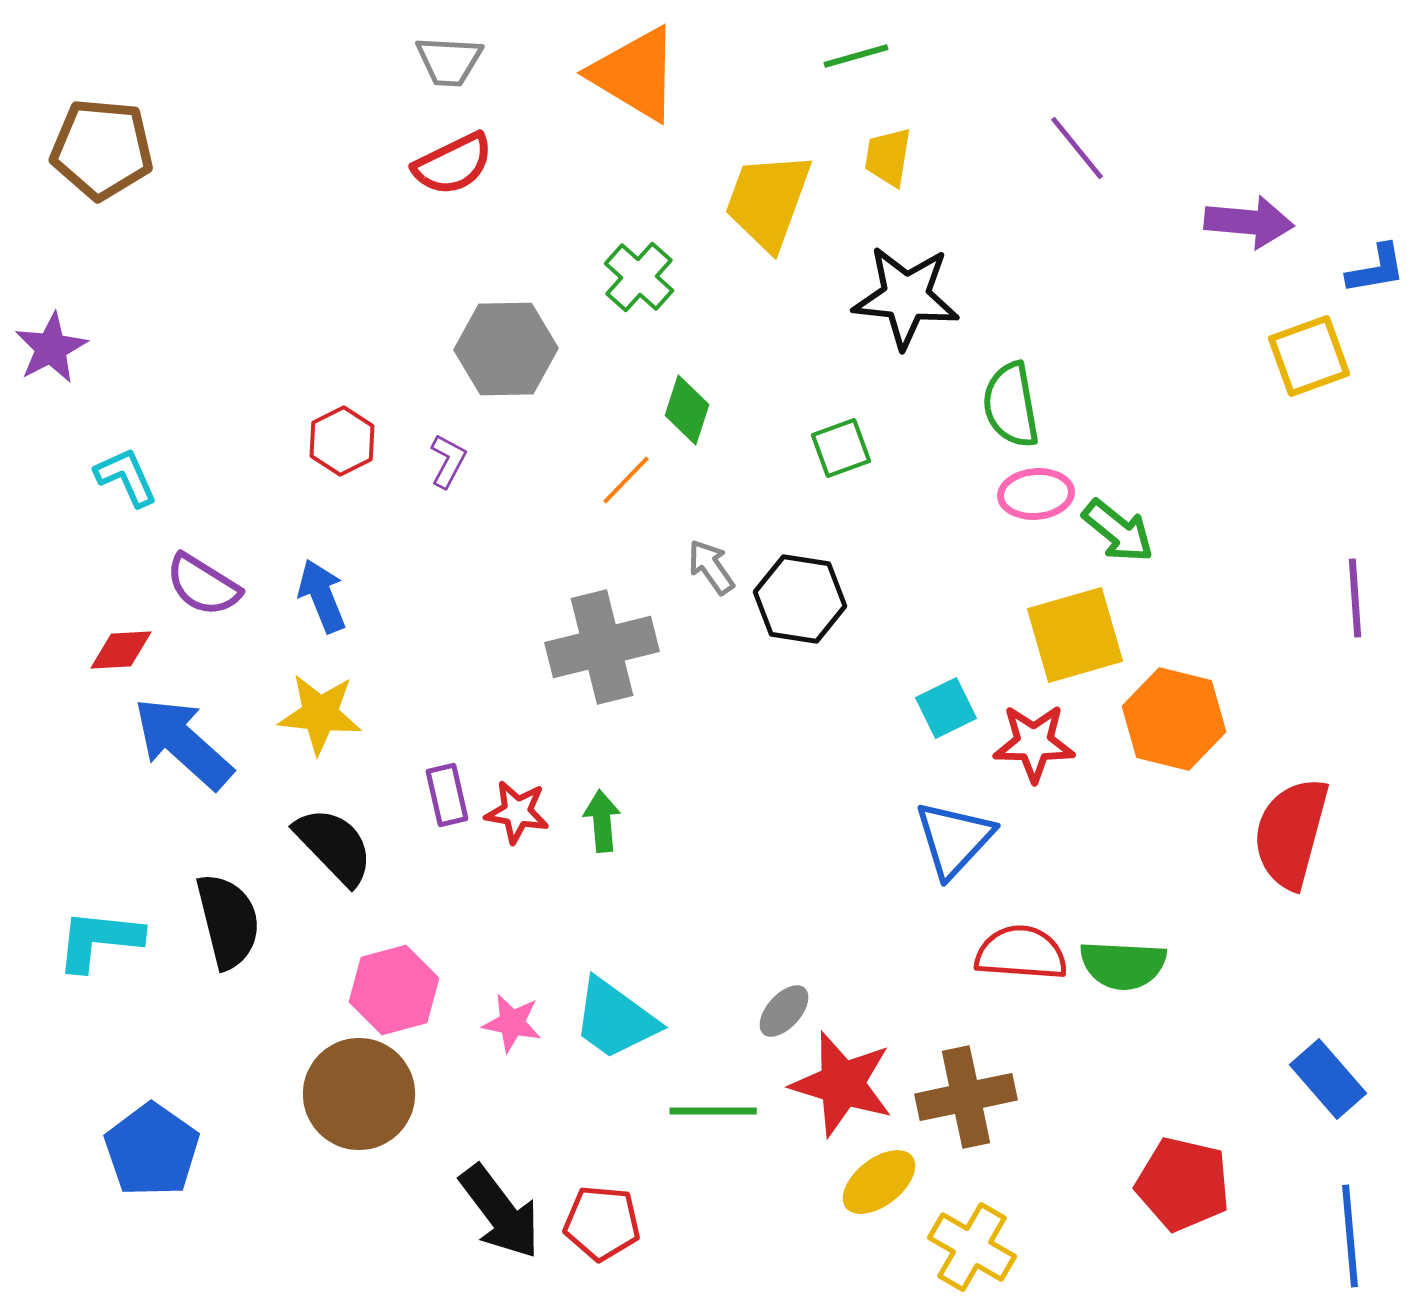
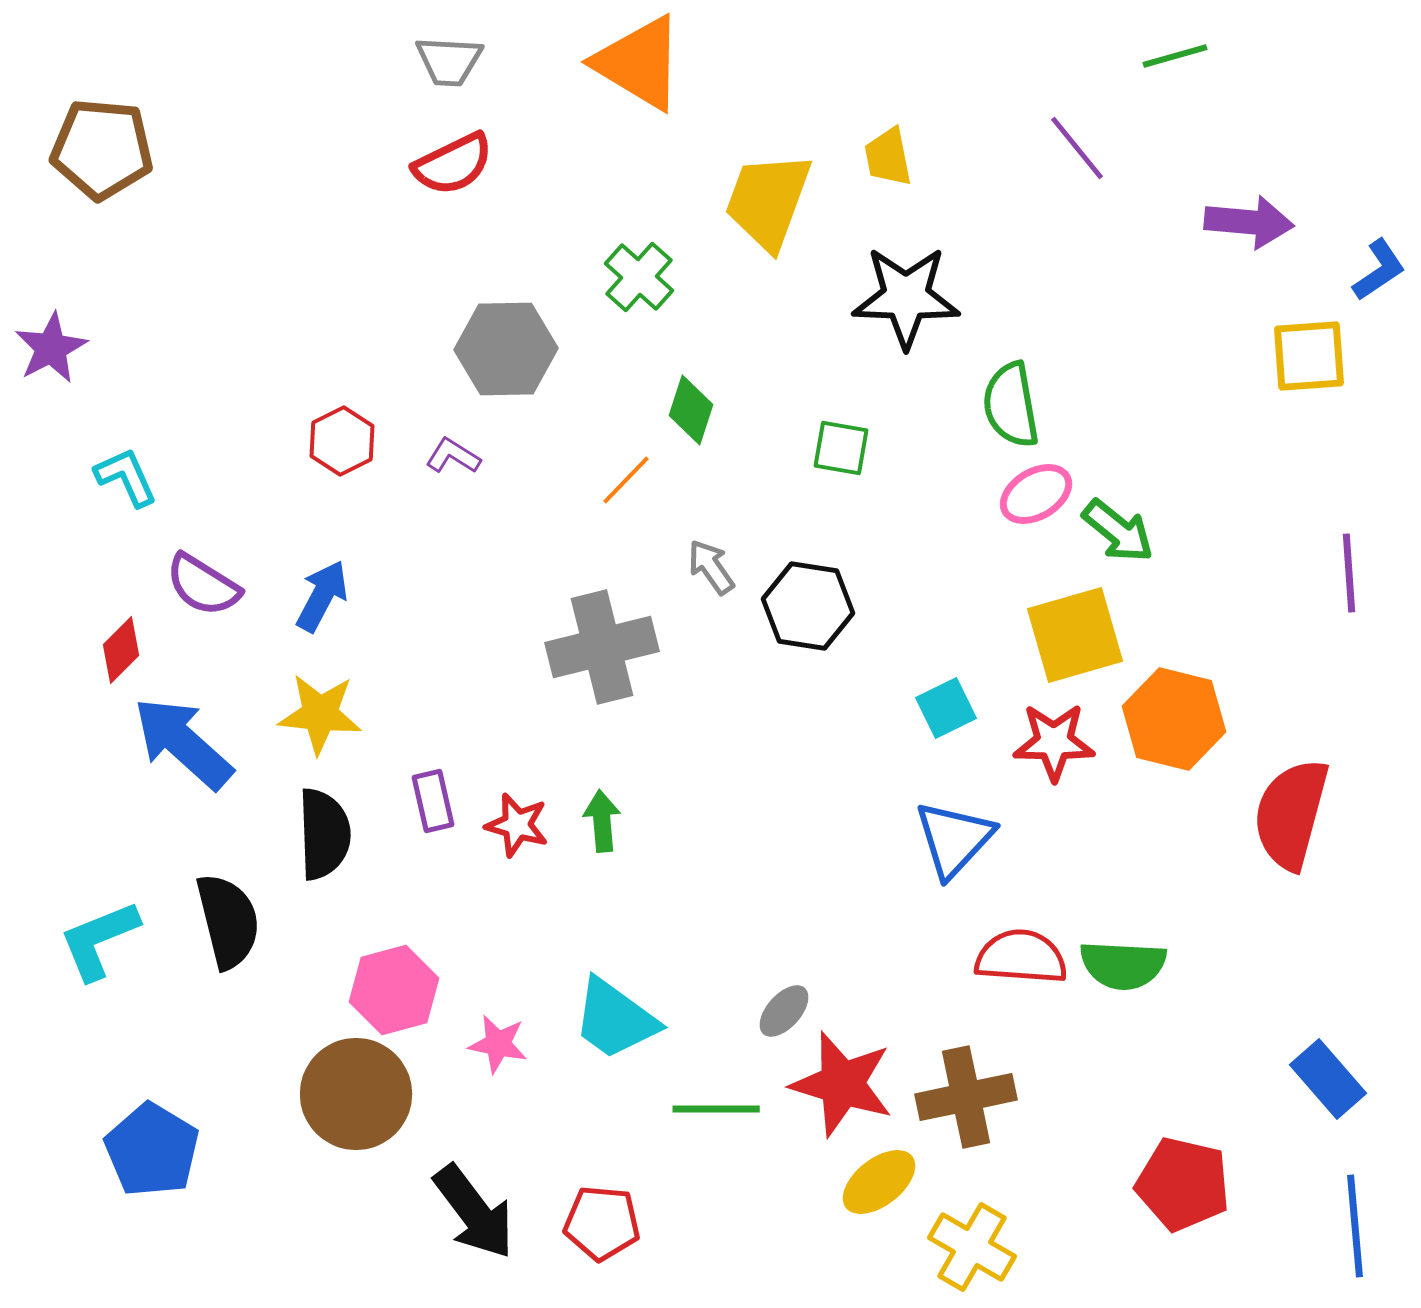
green line at (856, 56): moved 319 px right
orange triangle at (635, 74): moved 4 px right, 11 px up
yellow trapezoid at (888, 157): rotated 20 degrees counterclockwise
blue L-shape at (1376, 269): moved 3 px right, 1 px down; rotated 24 degrees counterclockwise
black star at (906, 297): rotated 4 degrees counterclockwise
yellow square at (1309, 356): rotated 16 degrees clockwise
green diamond at (687, 410): moved 4 px right
green square at (841, 448): rotated 30 degrees clockwise
purple L-shape at (448, 461): moved 5 px right, 5 px up; rotated 86 degrees counterclockwise
pink ellipse at (1036, 494): rotated 26 degrees counterclockwise
blue arrow at (322, 596): rotated 50 degrees clockwise
purple line at (1355, 598): moved 6 px left, 25 px up
black hexagon at (800, 599): moved 8 px right, 7 px down
red diamond at (121, 650): rotated 42 degrees counterclockwise
red star at (1034, 743): moved 20 px right, 1 px up
purple rectangle at (447, 795): moved 14 px left, 6 px down
red star at (517, 812): moved 13 px down; rotated 6 degrees clockwise
red semicircle at (1291, 833): moved 19 px up
black semicircle at (334, 846): moved 10 px left, 12 px up; rotated 42 degrees clockwise
cyan L-shape at (99, 940): rotated 28 degrees counterclockwise
red semicircle at (1021, 953): moved 4 px down
pink star at (512, 1023): moved 14 px left, 21 px down
brown circle at (359, 1094): moved 3 px left
green line at (713, 1111): moved 3 px right, 2 px up
blue pentagon at (152, 1150): rotated 4 degrees counterclockwise
black arrow at (500, 1212): moved 26 px left
blue line at (1350, 1236): moved 5 px right, 10 px up
